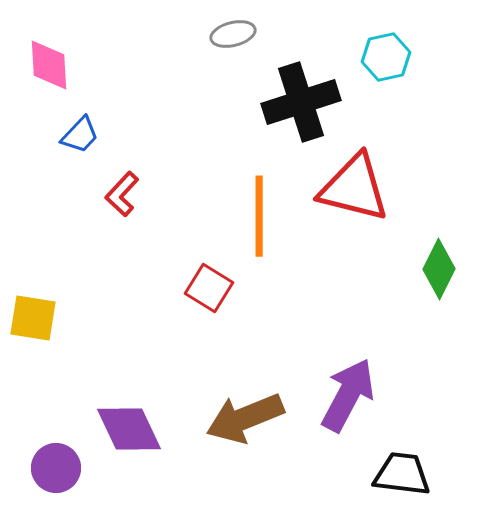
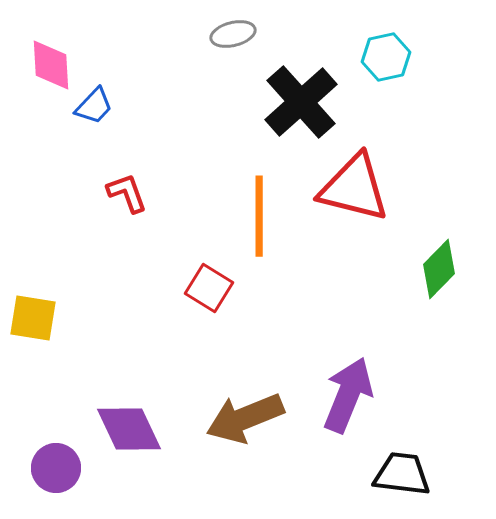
pink diamond: moved 2 px right
black cross: rotated 24 degrees counterclockwise
blue trapezoid: moved 14 px right, 29 px up
red L-shape: moved 5 px right, 1 px up; rotated 117 degrees clockwise
green diamond: rotated 18 degrees clockwise
purple arrow: rotated 6 degrees counterclockwise
